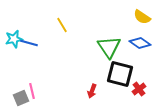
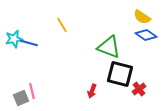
blue diamond: moved 6 px right, 8 px up
green triangle: rotated 35 degrees counterclockwise
